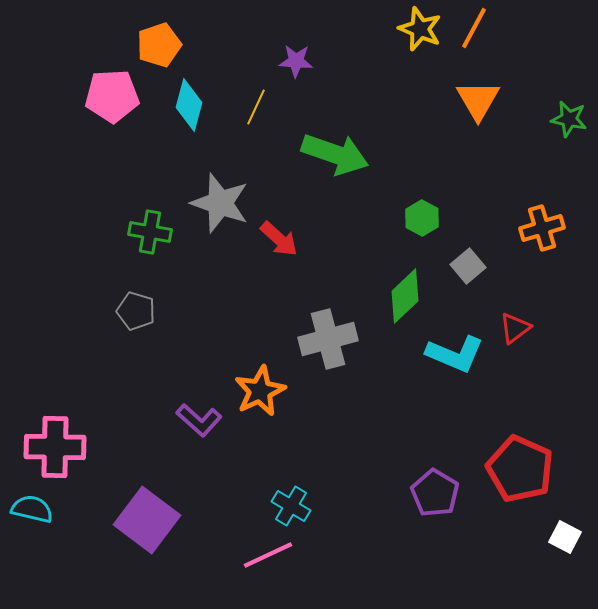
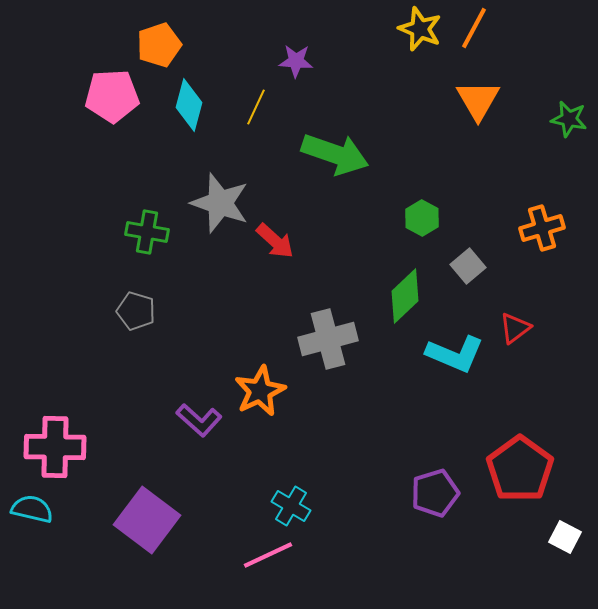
green cross: moved 3 px left
red arrow: moved 4 px left, 2 px down
red pentagon: rotated 12 degrees clockwise
purple pentagon: rotated 24 degrees clockwise
